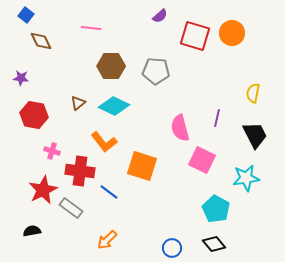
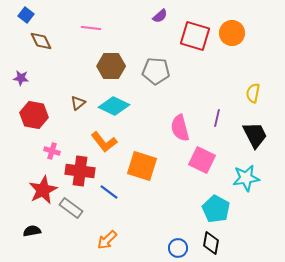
black diamond: moved 3 px left, 1 px up; rotated 50 degrees clockwise
blue circle: moved 6 px right
